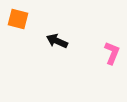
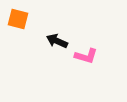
pink L-shape: moved 26 px left, 3 px down; rotated 85 degrees clockwise
